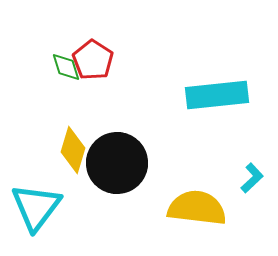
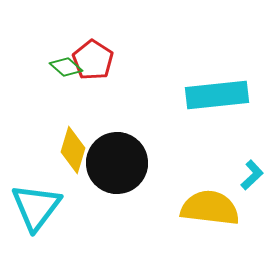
green diamond: rotated 32 degrees counterclockwise
cyan L-shape: moved 3 px up
yellow semicircle: moved 13 px right
